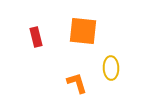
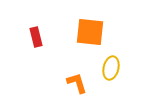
orange square: moved 7 px right, 1 px down
yellow ellipse: rotated 15 degrees clockwise
